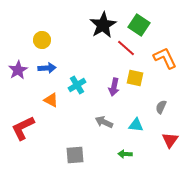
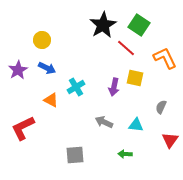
blue arrow: rotated 30 degrees clockwise
cyan cross: moved 1 px left, 2 px down
